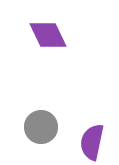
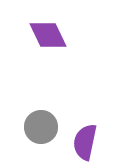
purple semicircle: moved 7 px left
